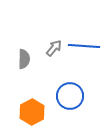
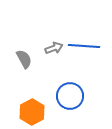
gray arrow: rotated 30 degrees clockwise
gray semicircle: rotated 30 degrees counterclockwise
